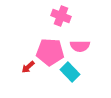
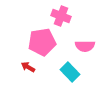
pink semicircle: moved 5 px right
pink pentagon: moved 8 px left, 10 px up; rotated 12 degrees counterclockwise
red arrow: rotated 72 degrees clockwise
